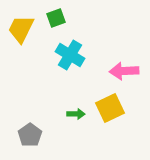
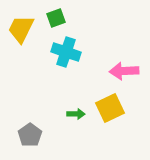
cyan cross: moved 4 px left, 3 px up; rotated 12 degrees counterclockwise
